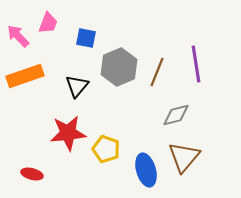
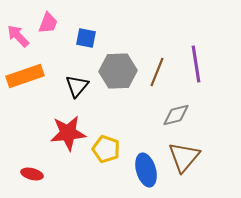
gray hexagon: moved 1 px left, 4 px down; rotated 21 degrees clockwise
